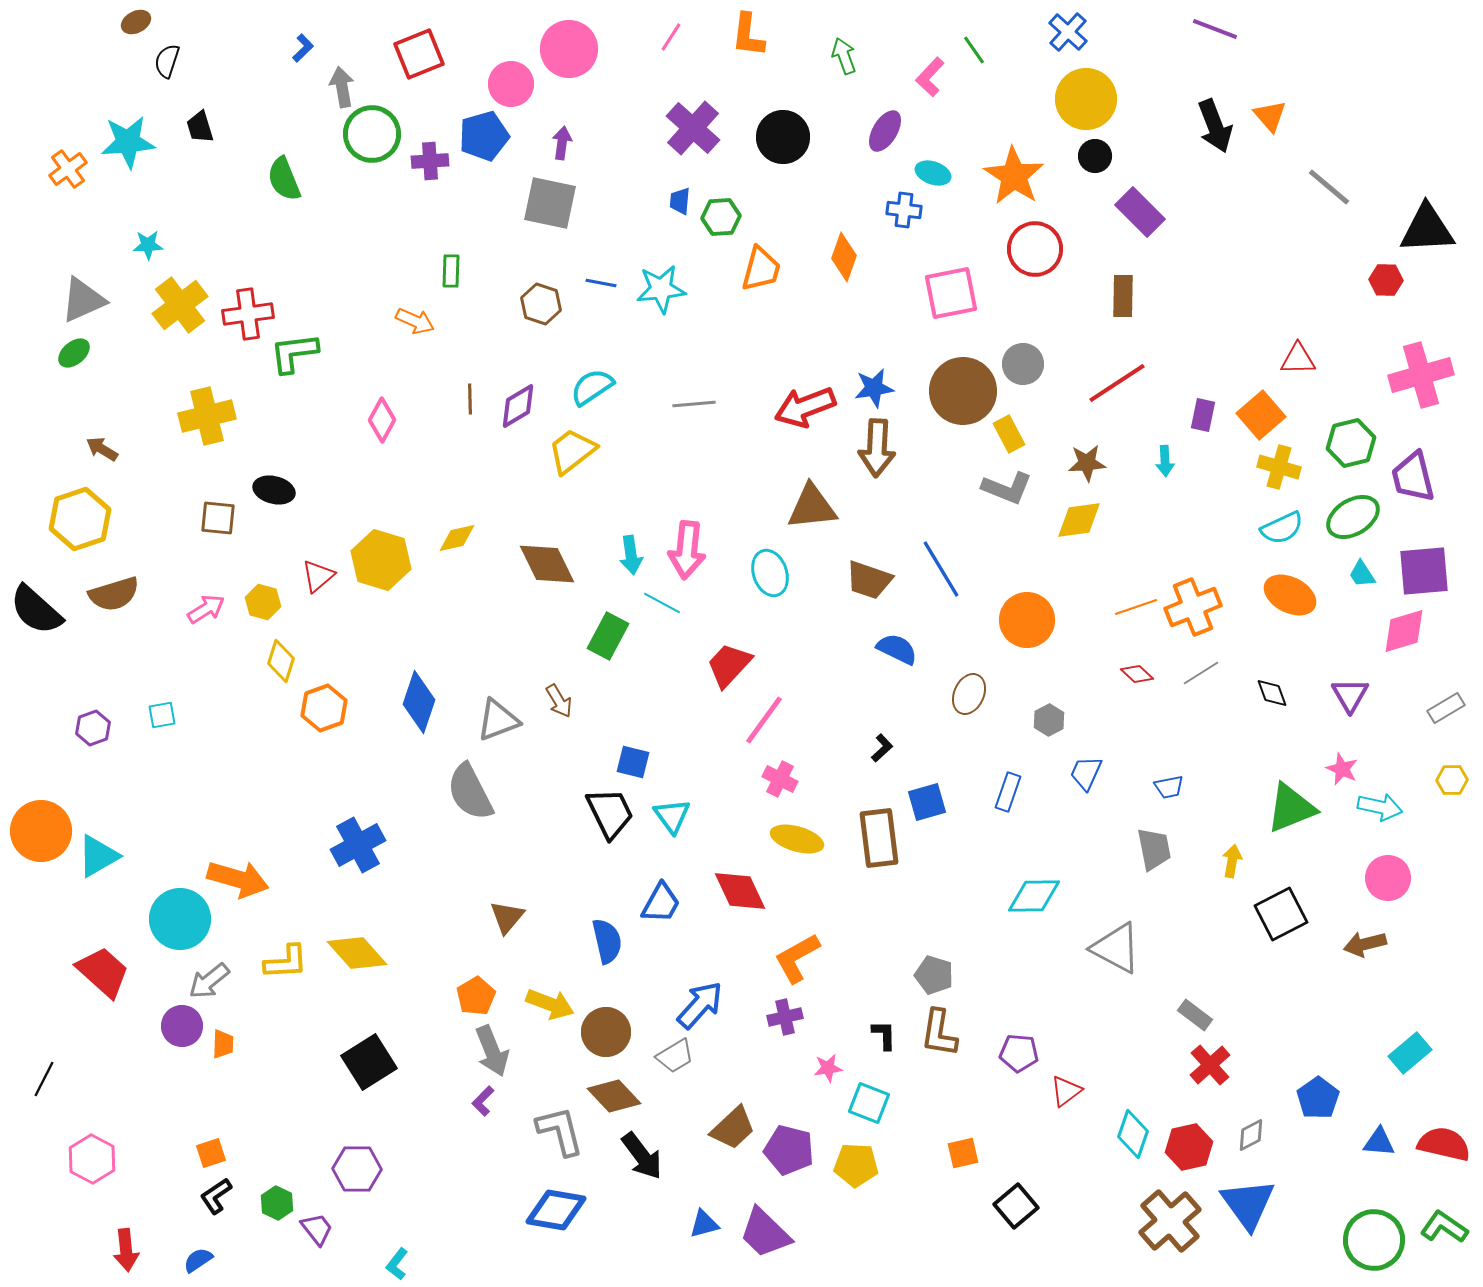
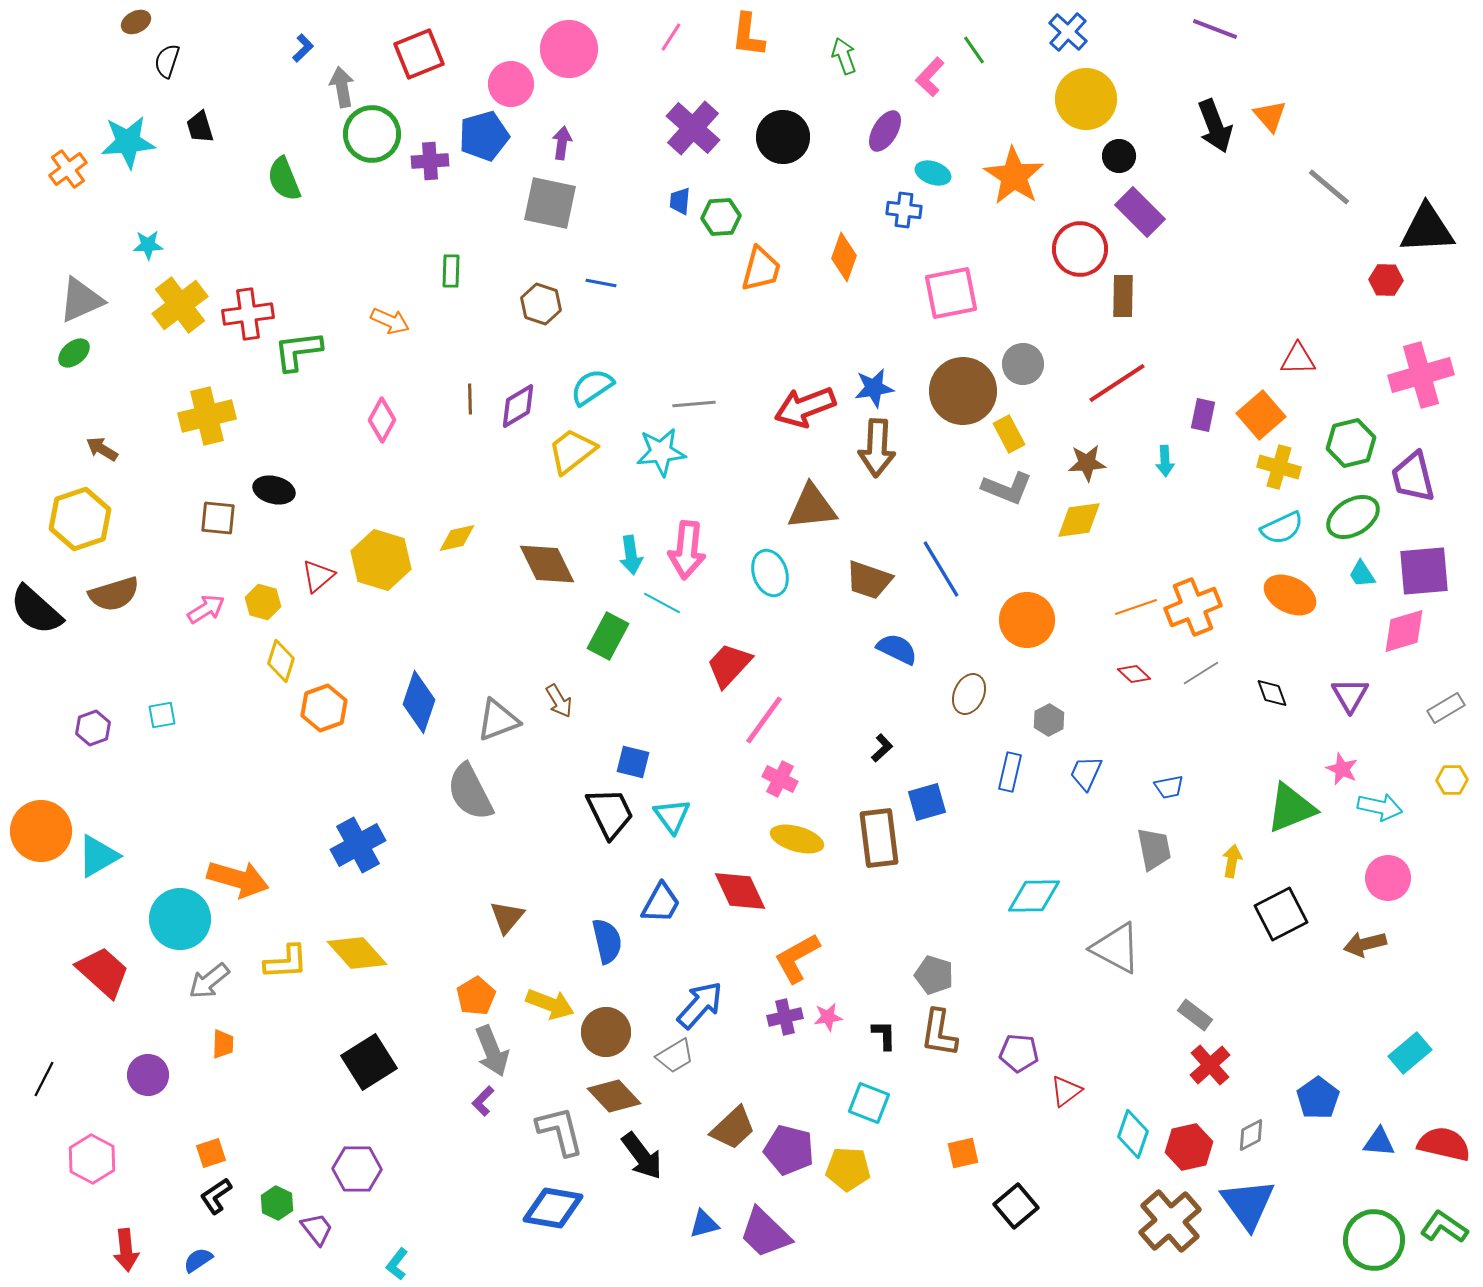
black circle at (1095, 156): moved 24 px right
red circle at (1035, 249): moved 45 px right
cyan star at (661, 289): moved 163 px down
gray triangle at (83, 300): moved 2 px left
orange arrow at (415, 321): moved 25 px left
green L-shape at (294, 353): moved 4 px right, 2 px up
red diamond at (1137, 674): moved 3 px left
blue rectangle at (1008, 792): moved 2 px right, 20 px up; rotated 6 degrees counterclockwise
purple circle at (182, 1026): moved 34 px left, 49 px down
pink star at (828, 1068): moved 51 px up
yellow pentagon at (856, 1165): moved 8 px left, 4 px down
blue diamond at (556, 1210): moved 3 px left, 2 px up
